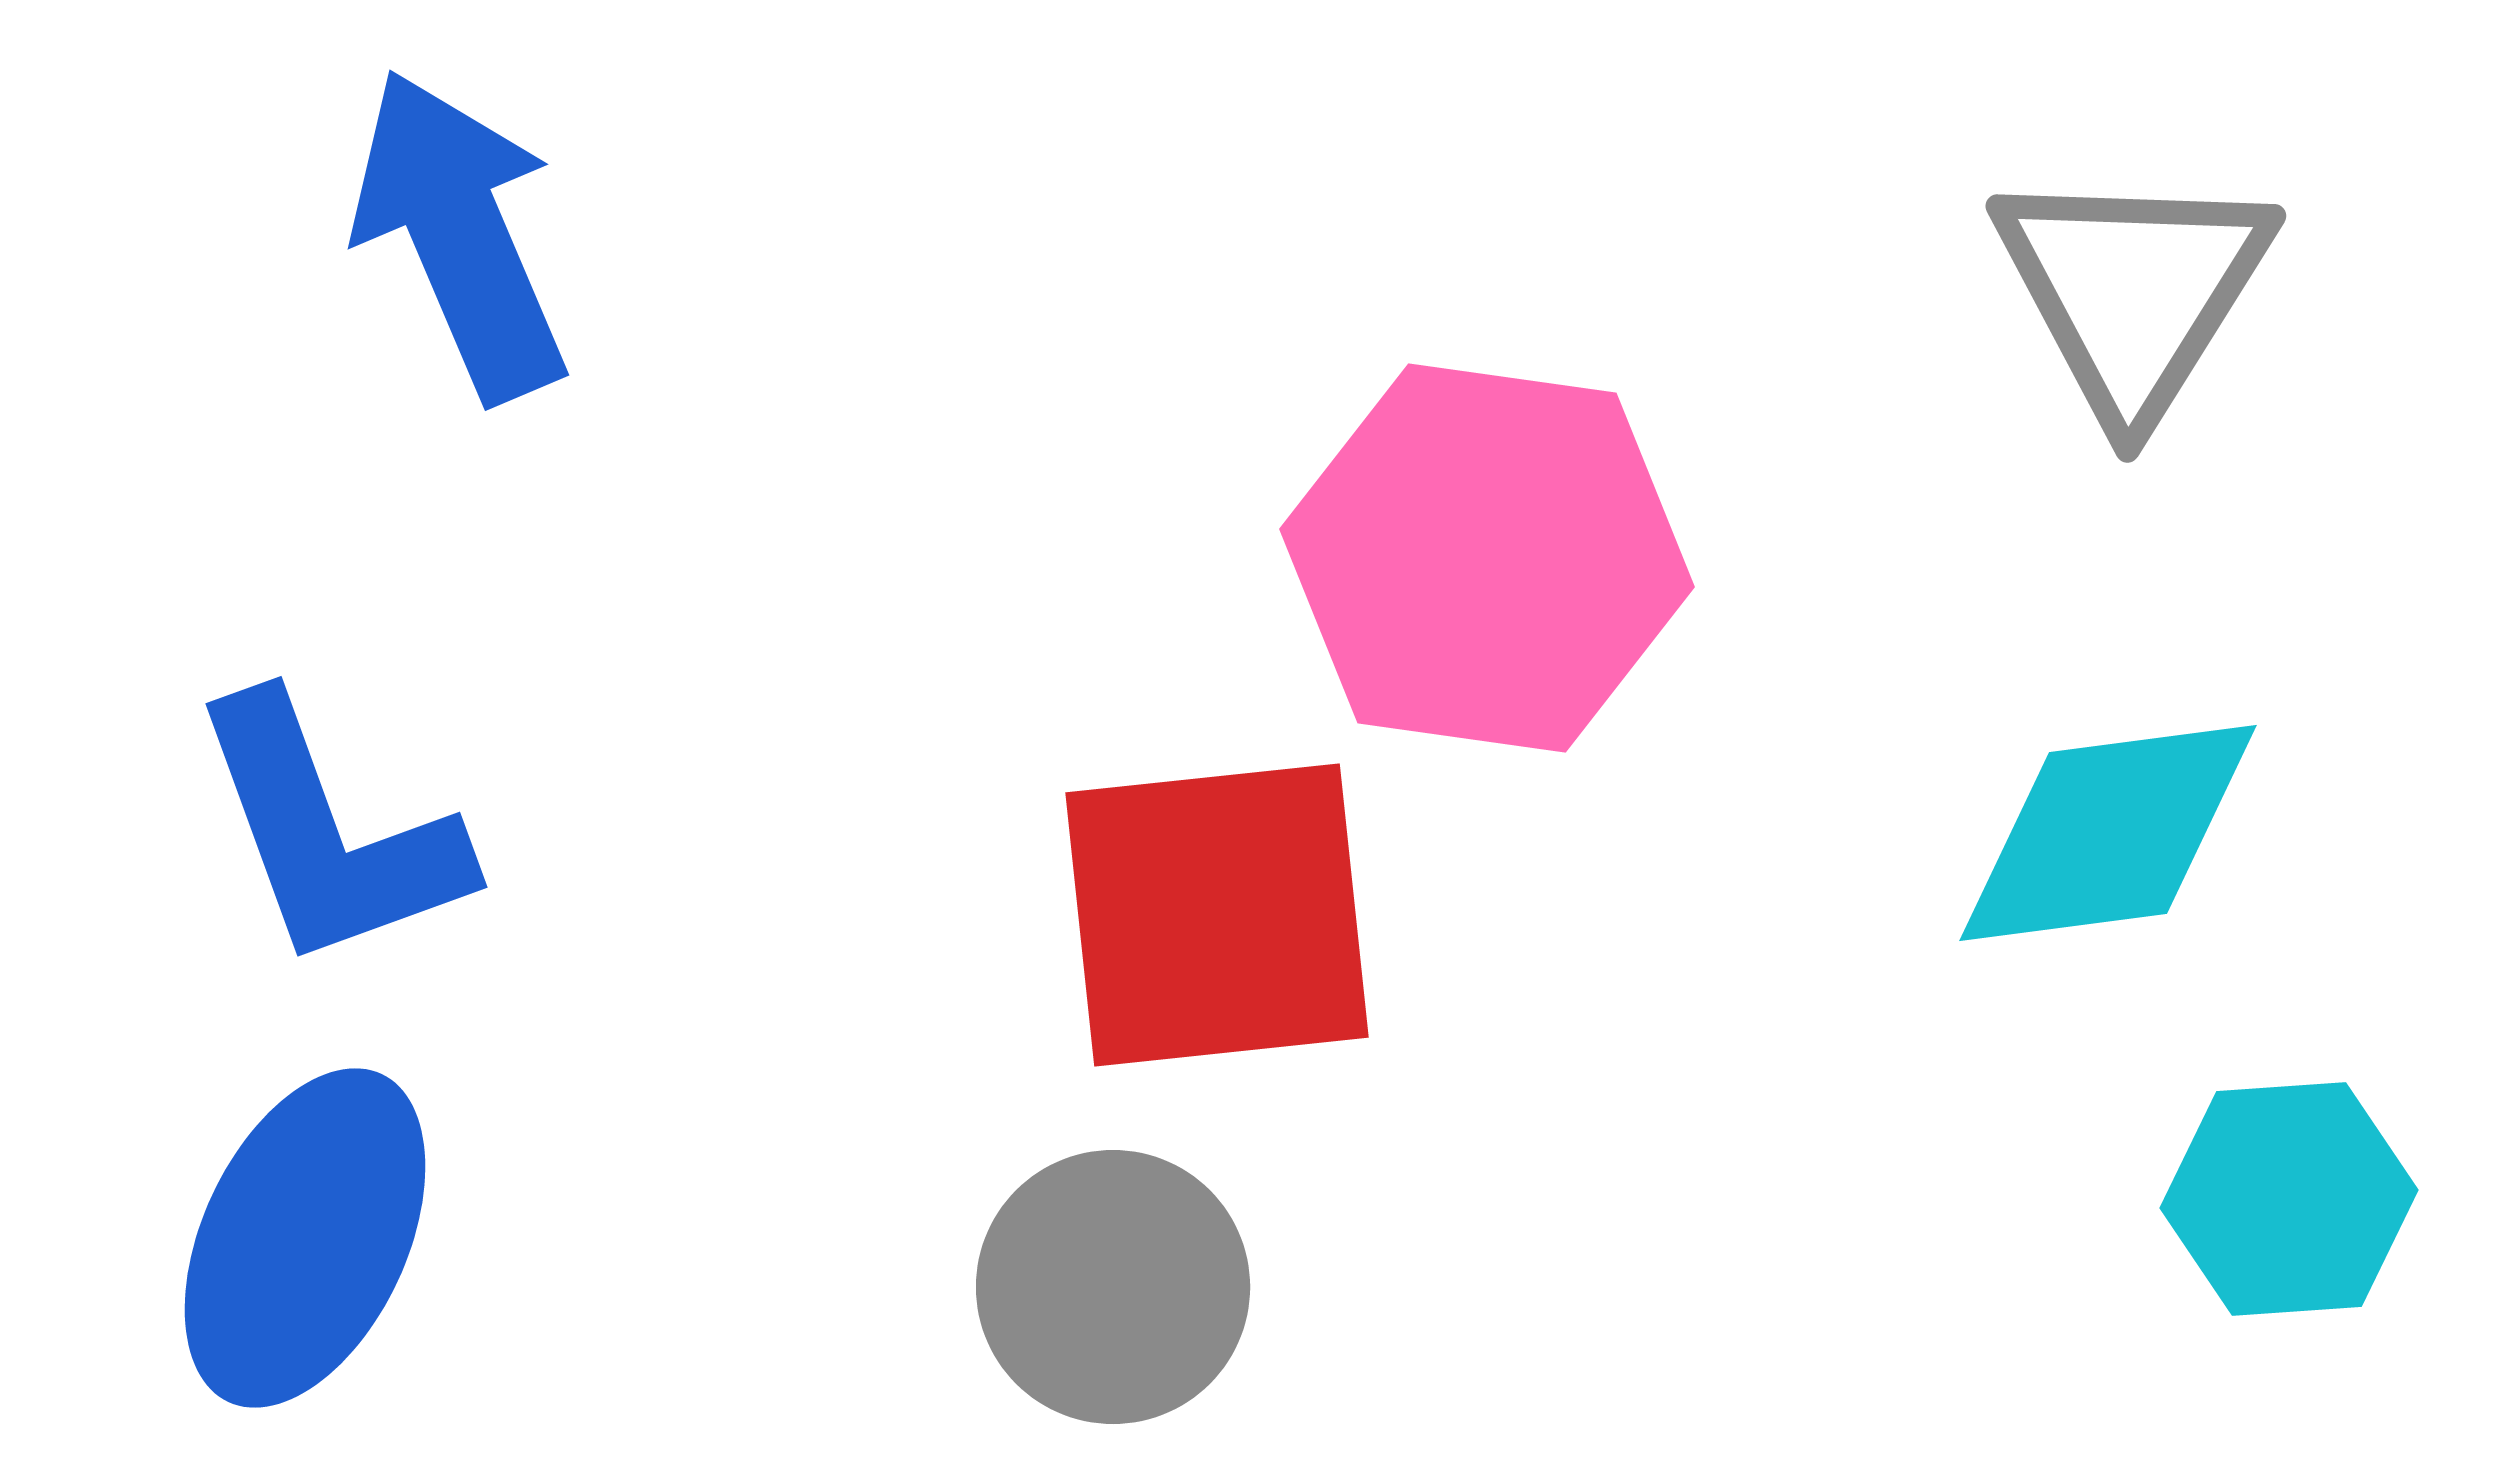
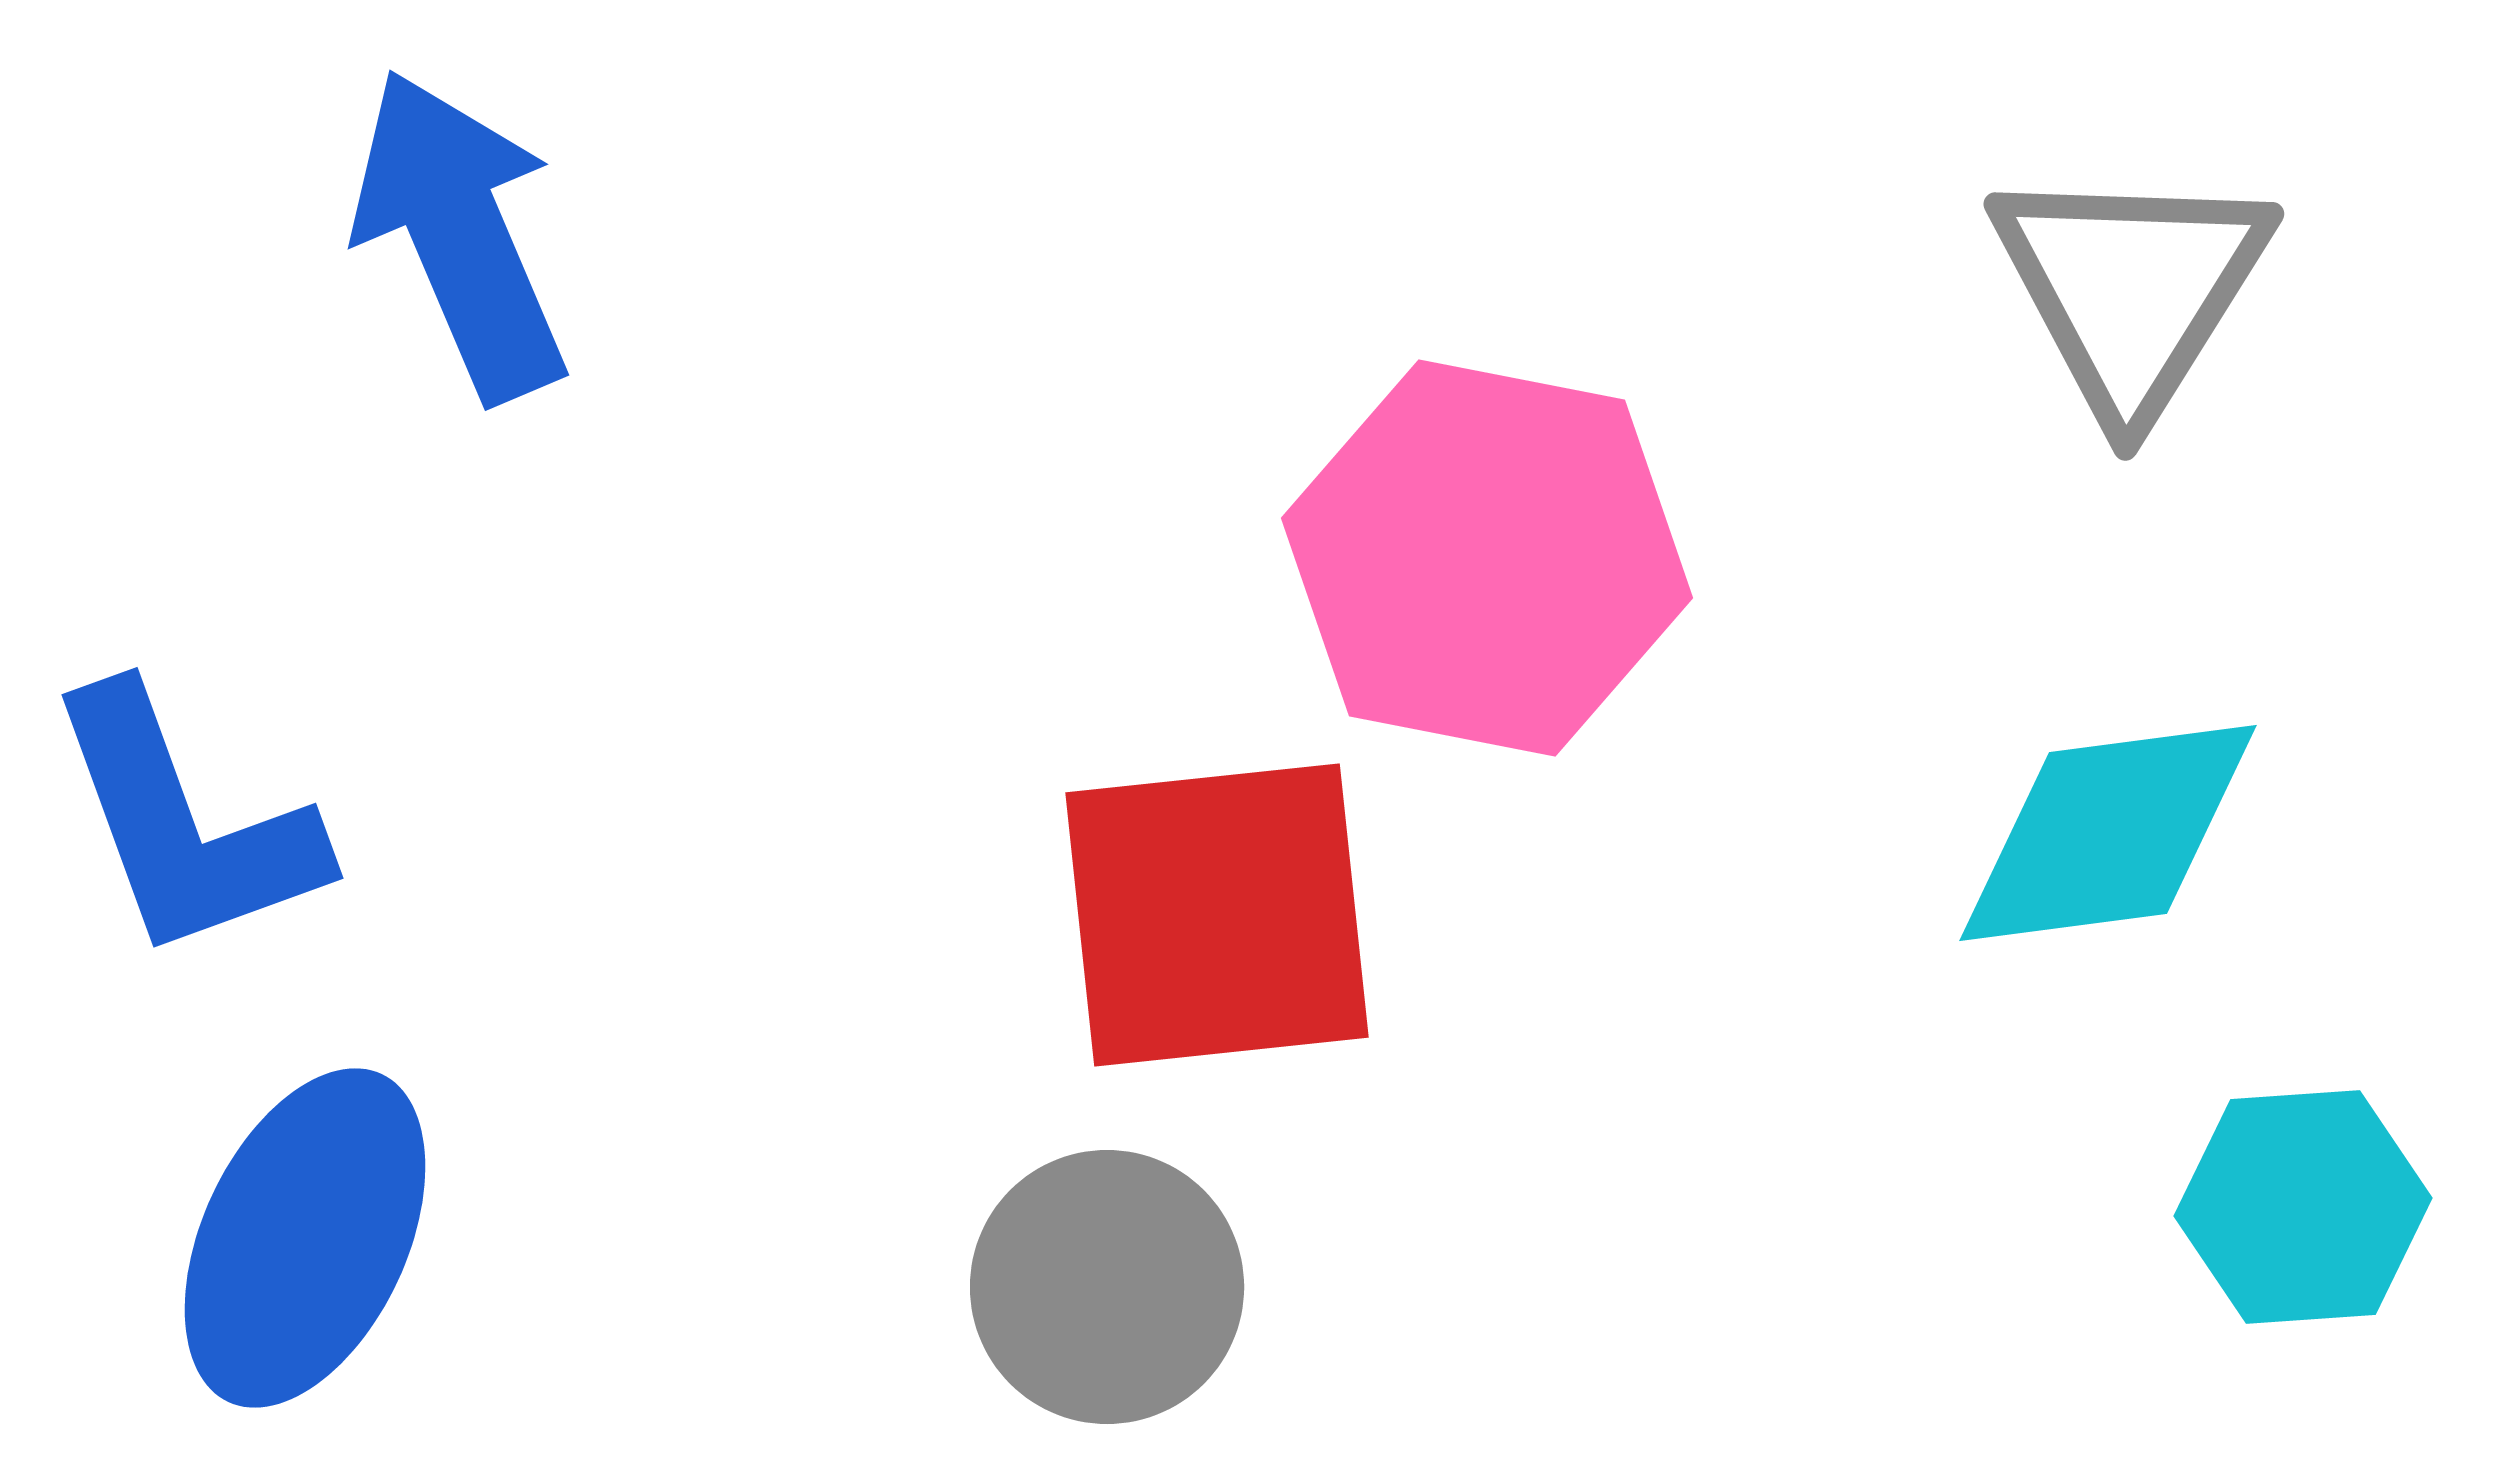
gray triangle: moved 2 px left, 2 px up
pink hexagon: rotated 3 degrees clockwise
blue L-shape: moved 144 px left, 9 px up
cyan hexagon: moved 14 px right, 8 px down
gray circle: moved 6 px left
